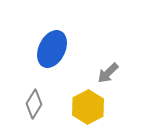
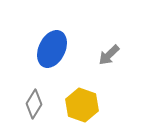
gray arrow: moved 1 px right, 18 px up
yellow hexagon: moved 6 px left, 2 px up; rotated 12 degrees counterclockwise
